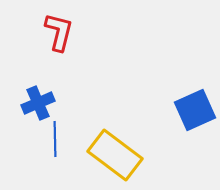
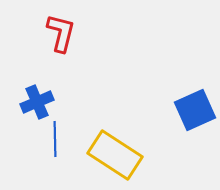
red L-shape: moved 2 px right, 1 px down
blue cross: moved 1 px left, 1 px up
yellow rectangle: rotated 4 degrees counterclockwise
